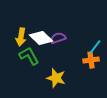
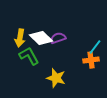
yellow arrow: moved 1 px left, 1 px down
